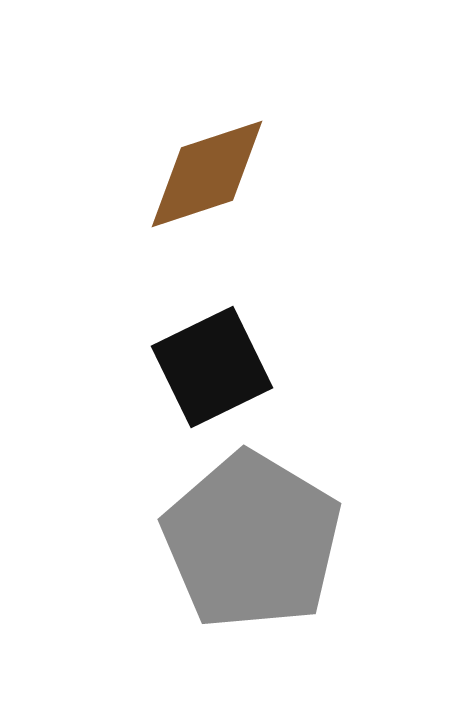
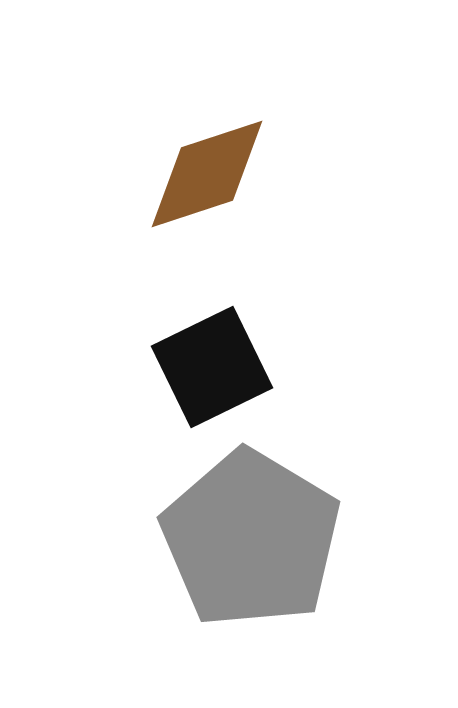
gray pentagon: moved 1 px left, 2 px up
